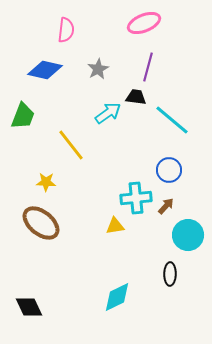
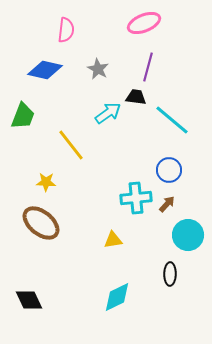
gray star: rotated 15 degrees counterclockwise
brown arrow: moved 1 px right, 2 px up
yellow triangle: moved 2 px left, 14 px down
black diamond: moved 7 px up
